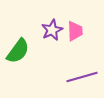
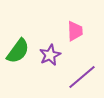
purple star: moved 2 px left, 25 px down
purple line: rotated 24 degrees counterclockwise
